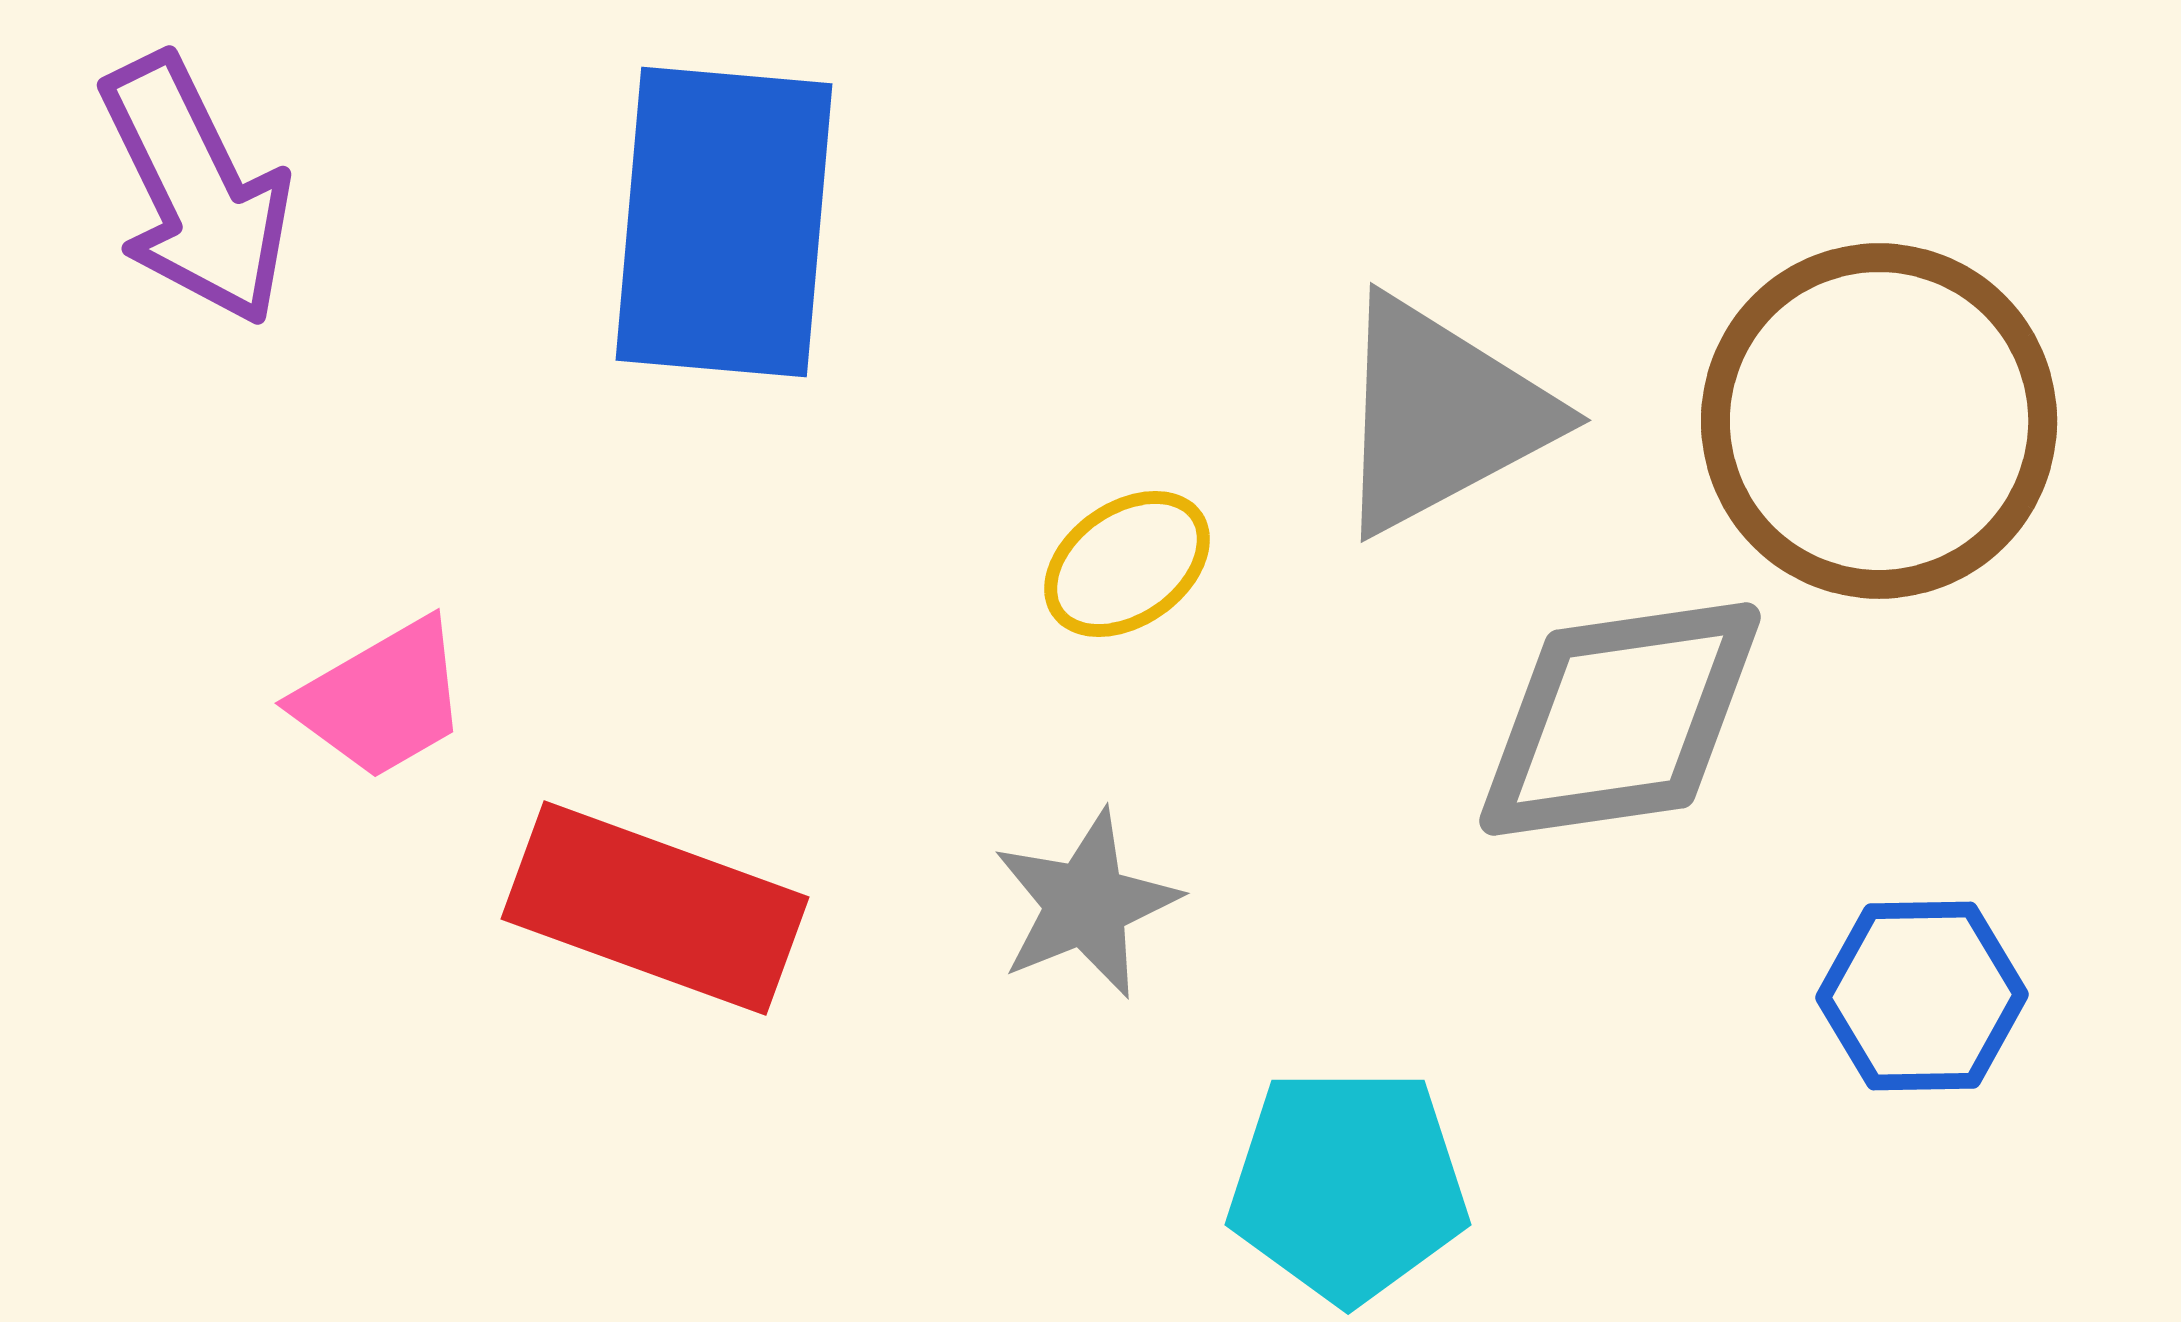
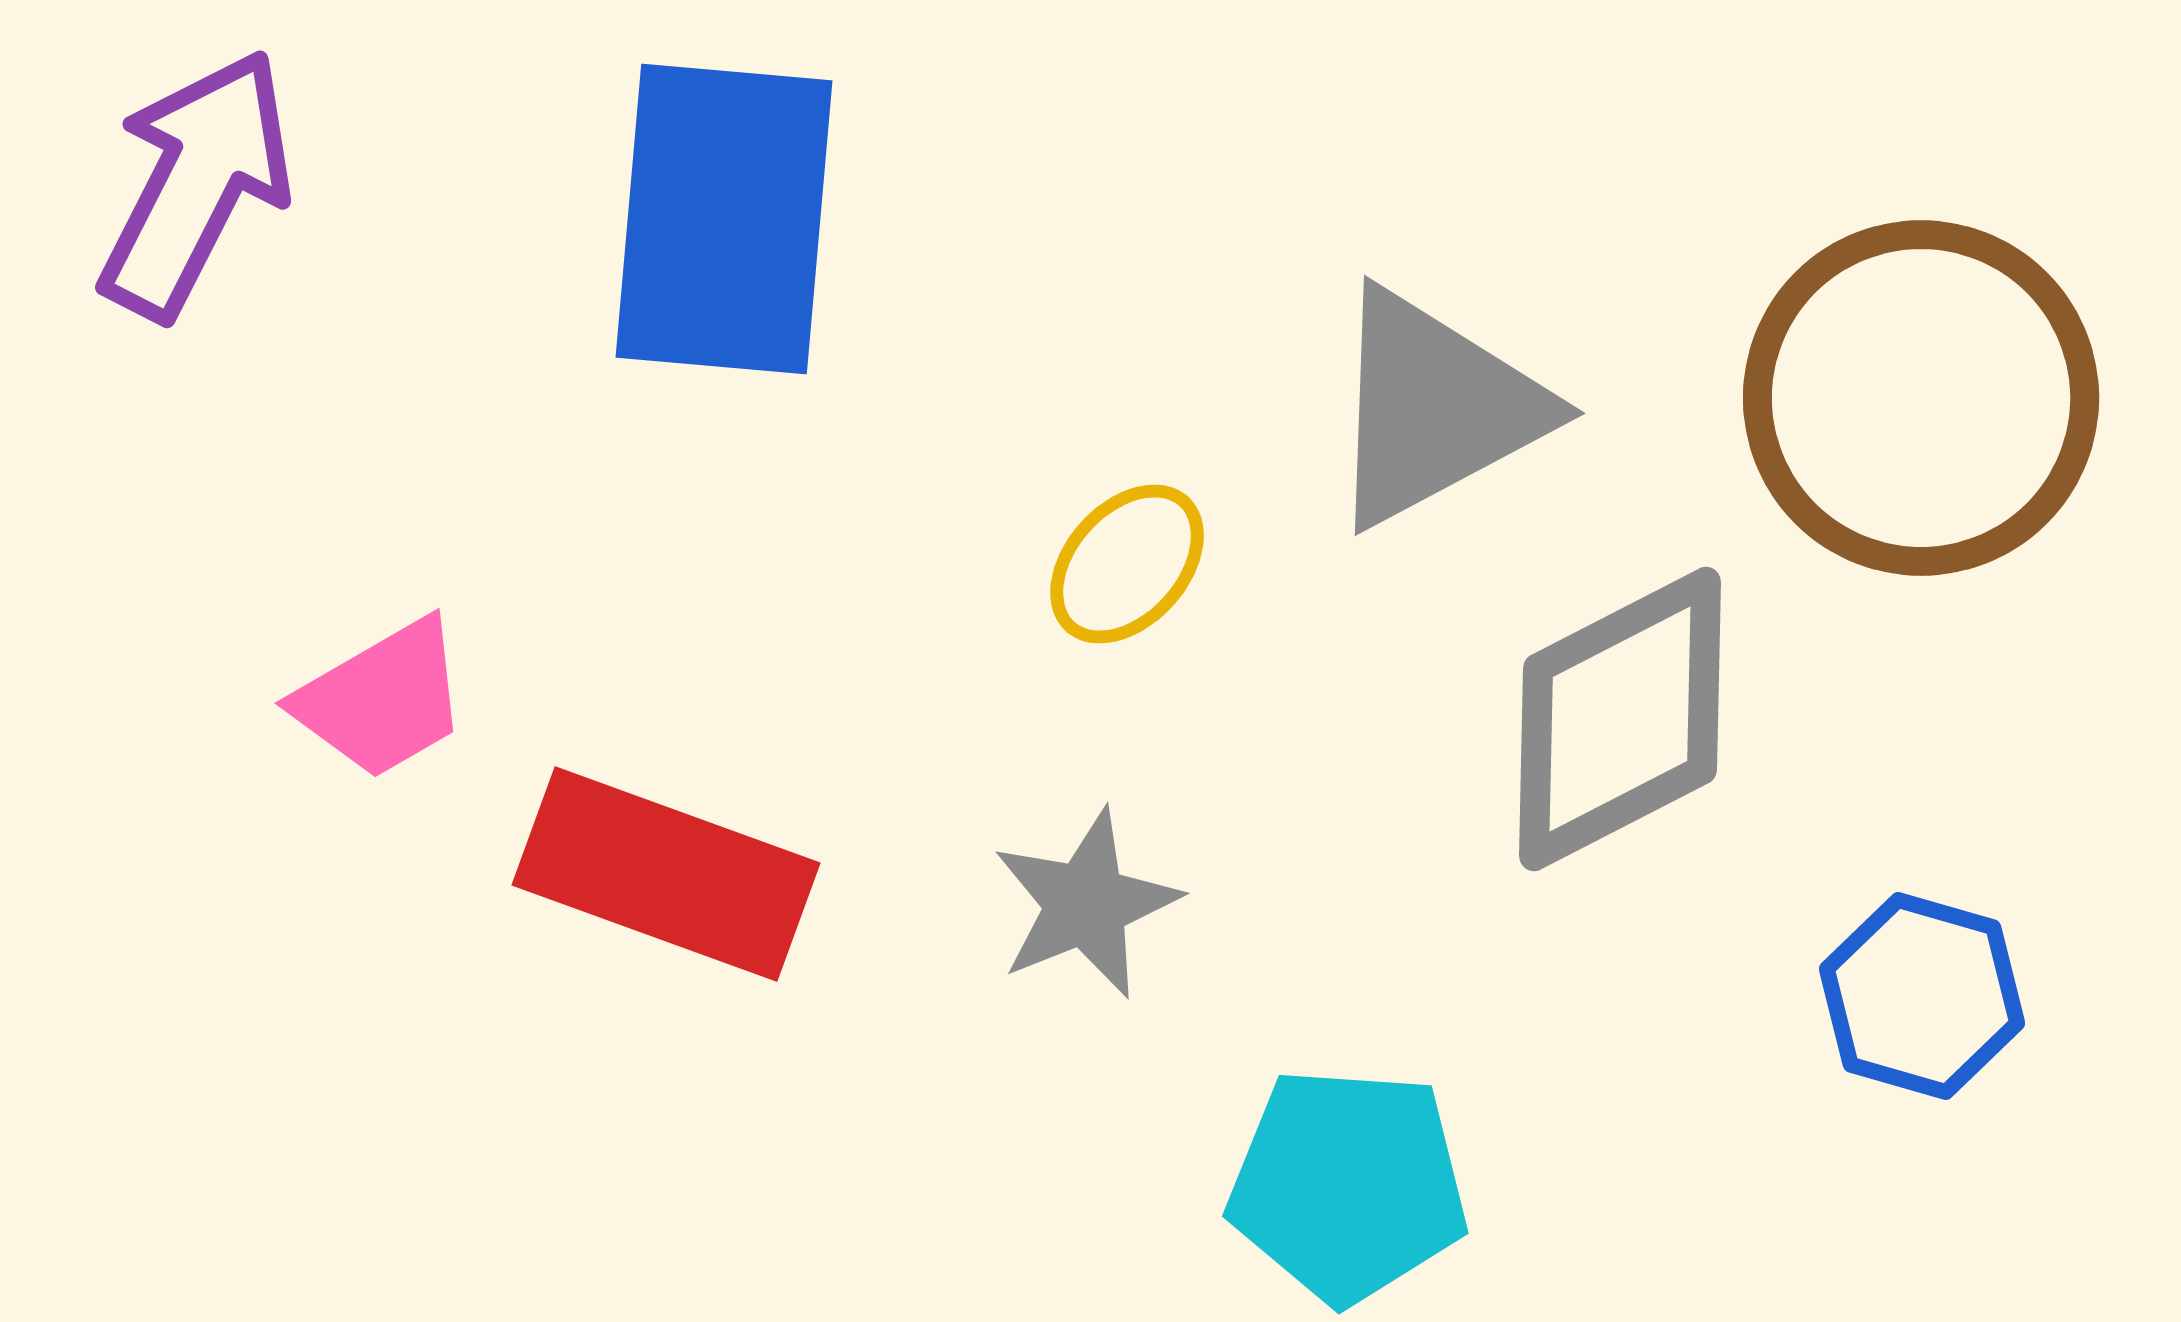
purple arrow: moved 6 px up; rotated 127 degrees counterclockwise
blue rectangle: moved 3 px up
gray triangle: moved 6 px left, 7 px up
brown circle: moved 42 px right, 23 px up
yellow ellipse: rotated 13 degrees counterclockwise
gray diamond: rotated 19 degrees counterclockwise
red rectangle: moved 11 px right, 34 px up
blue hexagon: rotated 17 degrees clockwise
cyan pentagon: rotated 4 degrees clockwise
